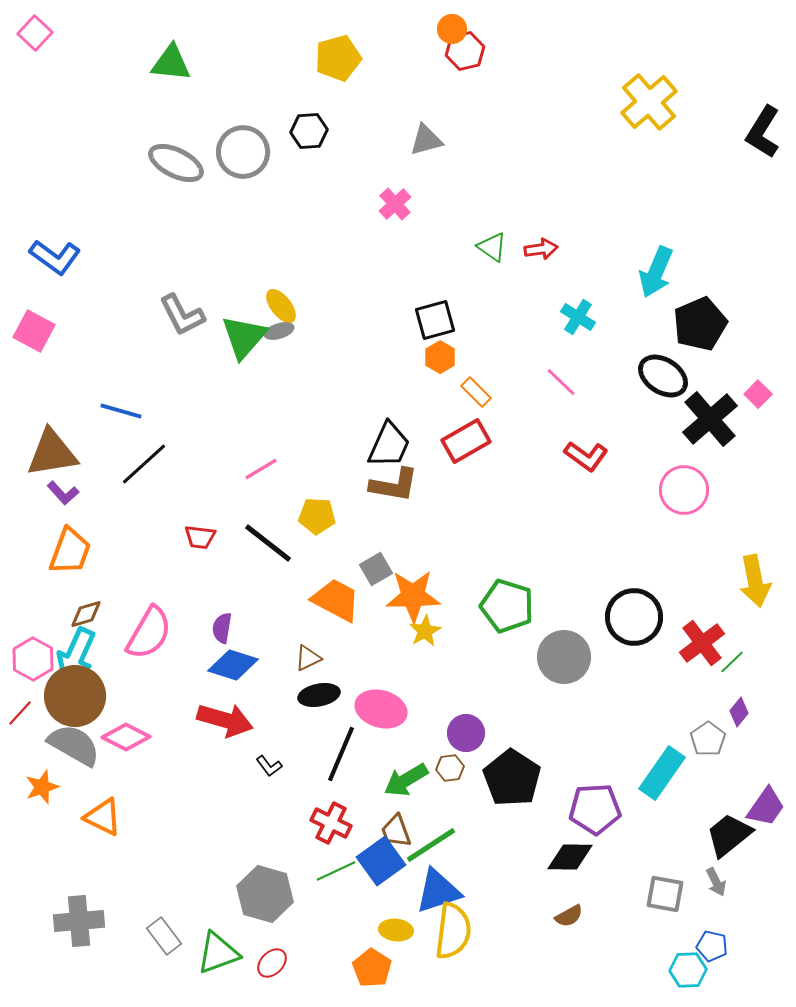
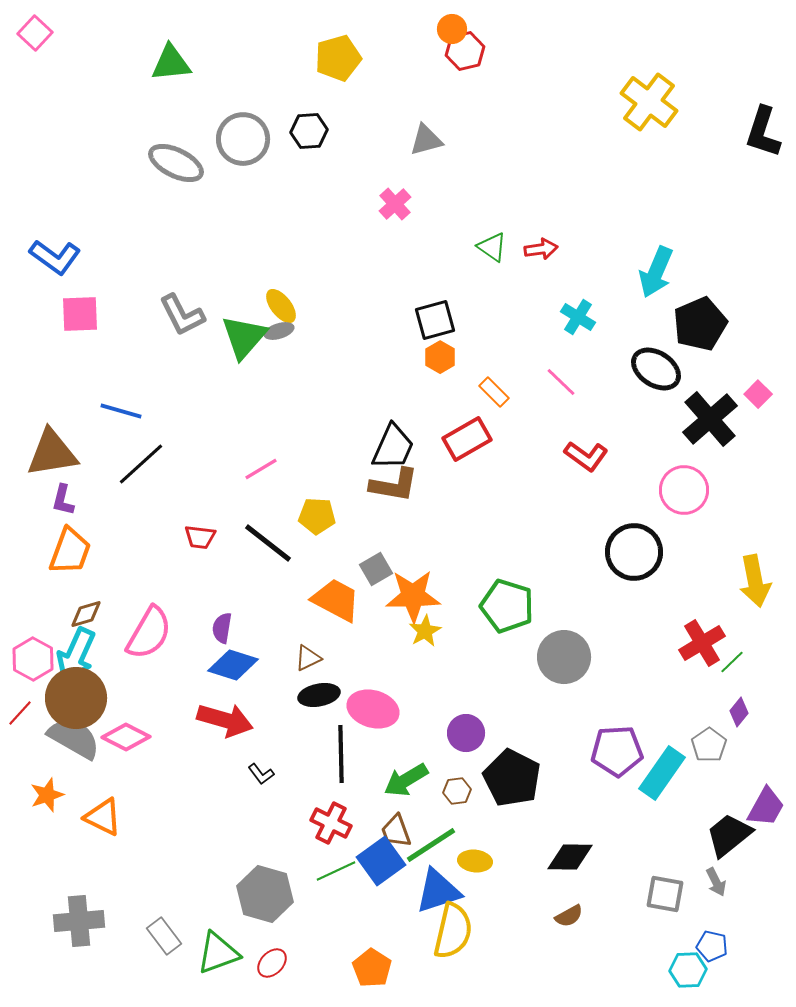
green triangle at (171, 63): rotated 12 degrees counterclockwise
yellow cross at (649, 102): rotated 12 degrees counterclockwise
black L-shape at (763, 132): rotated 14 degrees counterclockwise
gray circle at (243, 152): moved 13 px up
pink square at (34, 331): moved 46 px right, 17 px up; rotated 30 degrees counterclockwise
black ellipse at (663, 376): moved 7 px left, 7 px up
orange rectangle at (476, 392): moved 18 px right
red rectangle at (466, 441): moved 1 px right, 2 px up
black trapezoid at (389, 445): moved 4 px right, 2 px down
black line at (144, 464): moved 3 px left
purple L-shape at (63, 493): moved 7 px down; rotated 56 degrees clockwise
black circle at (634, 617): moved 65 px up
red cross at (702, 643): rotated 6 degrees clockwise
brown circle at (75, 696): moved 1 px right, 2 px down
pink ellipse at (381, 709): moved 8 px left
gray pentagon at (708, 739): moved 1 px right, 6 px down
gray semicircle at (74, 745): moved 7 px up
black line at (341, 754): rotated 24 degrees counterclockwise
black L-shape at (269, 766): moved 8 px left, 8 px down
brown hexagon at (450, 768): moved 7 px right, 23 px down
black pentagon at (512, 778): rotated 6 degrees counterclockwise
orange star at (42, 787): moved 5 px right, 8 px down
purple trapezoid at (766, 807): rotated 6 degrees counterclockwise
purple pentagon at (595, 809): moved 22 px right, 58 px up
yellow ellipse at (396, 930): moved 79 px right, 69 px up
yellow semicircle at (453, 931): rotated 6 degrees clockwise
